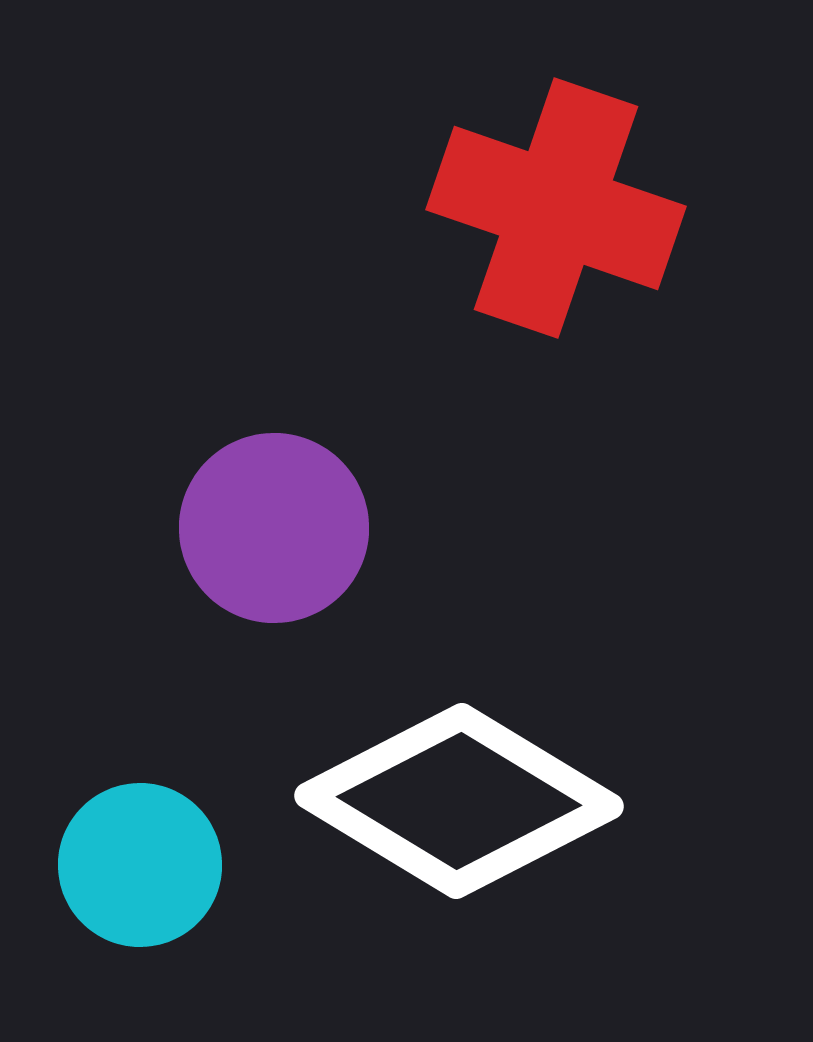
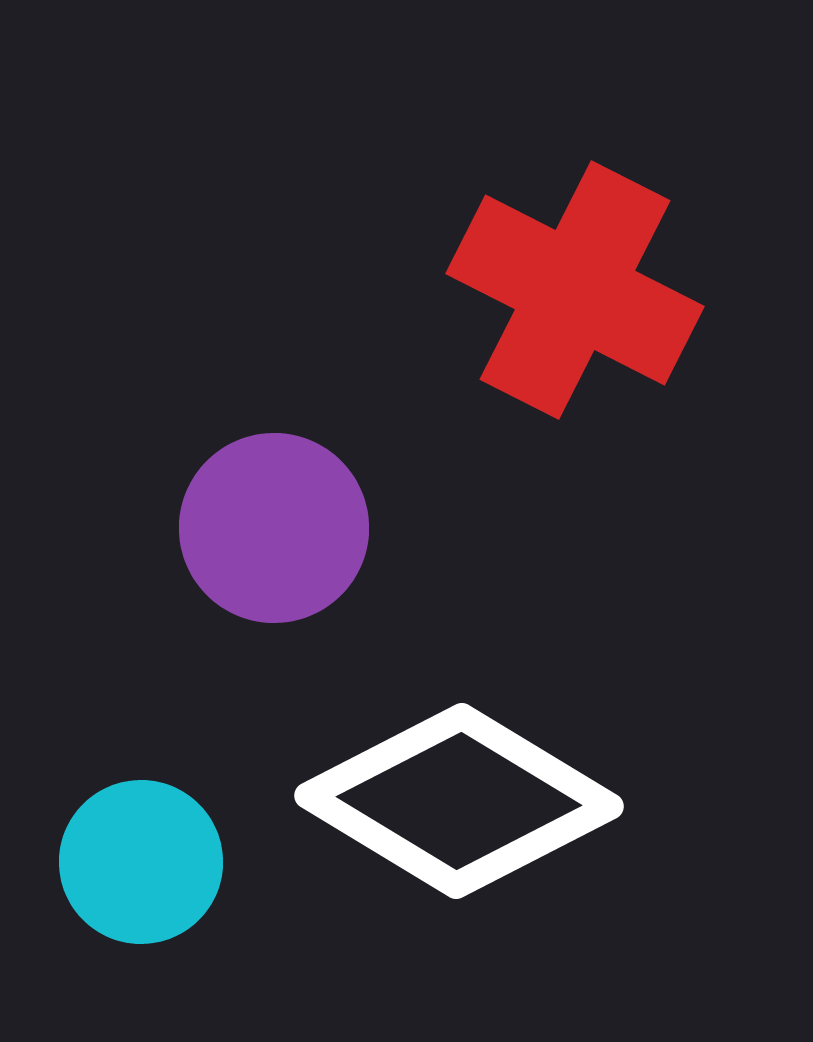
red cross: moved 19 px right, 82 px down; rotated 8 degrees clockwise
cyan circle: moved 1 px right, 3 px up
